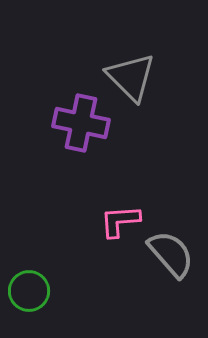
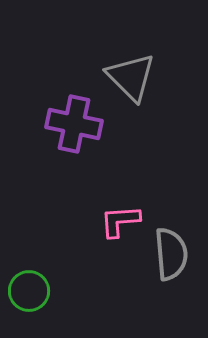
purple cross: moved 7 px left, 1 px down
gray semicircle: rotated 36 degrees clockwise
